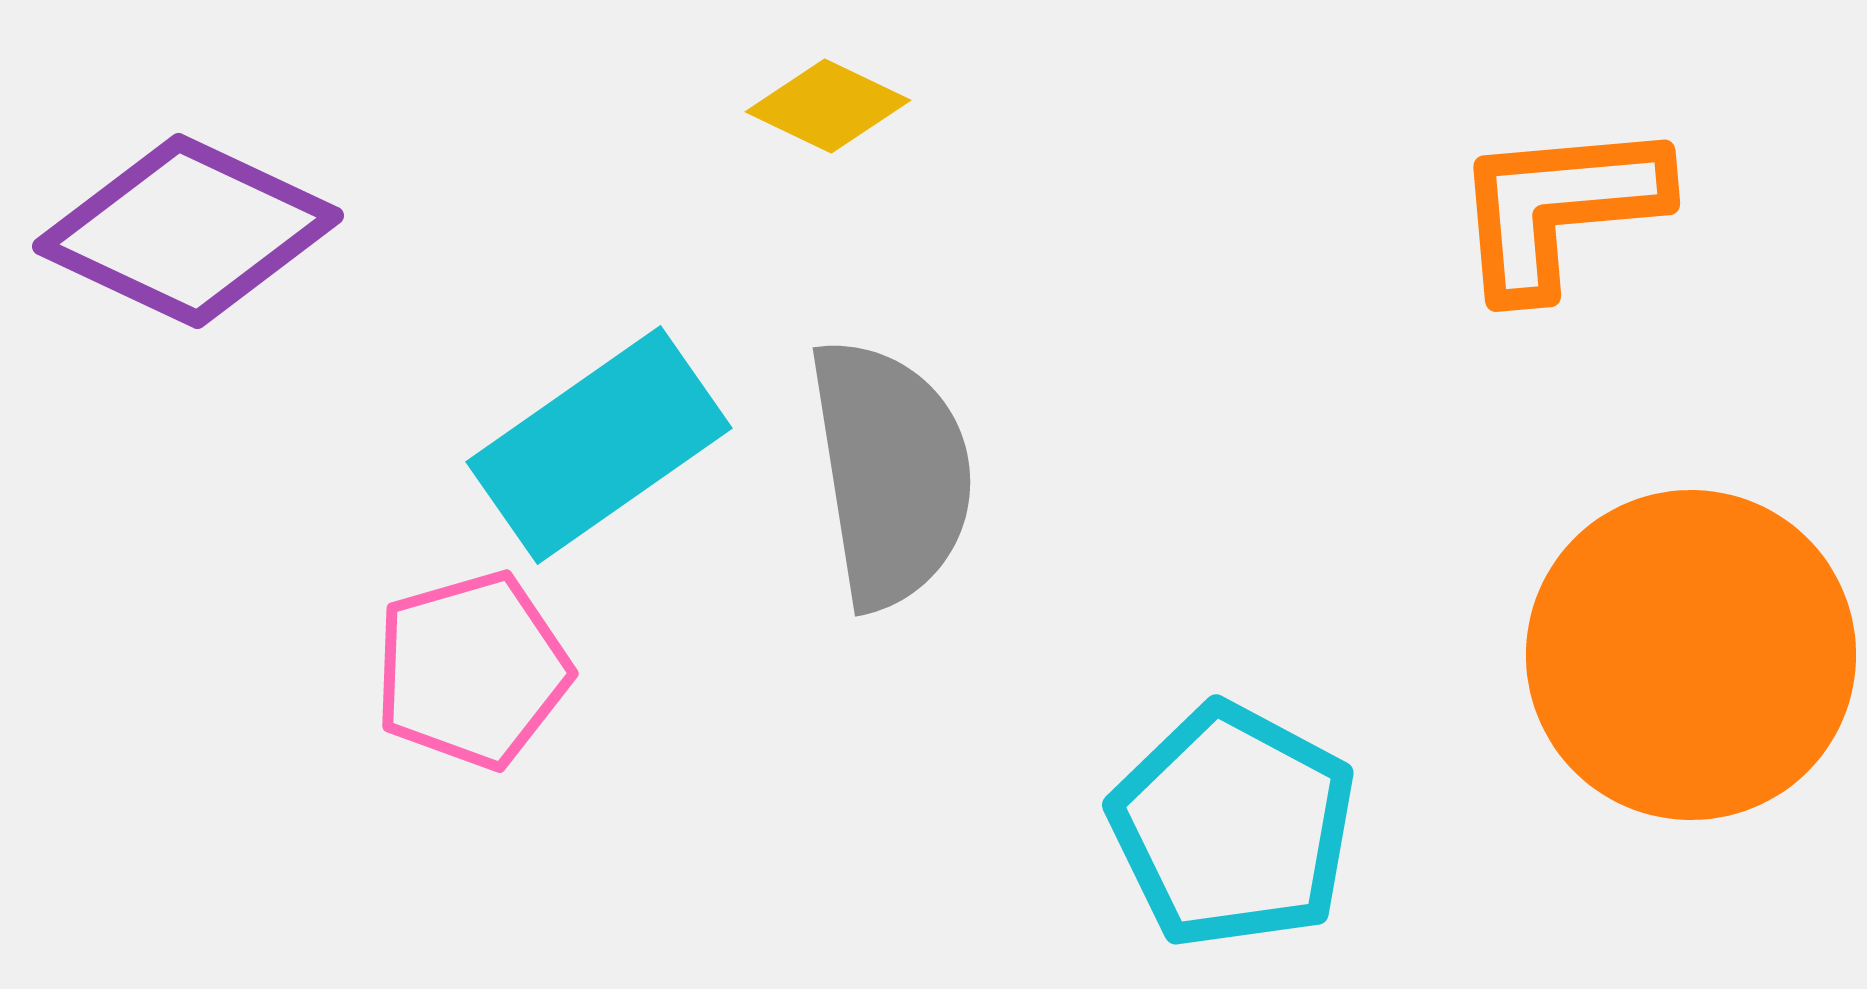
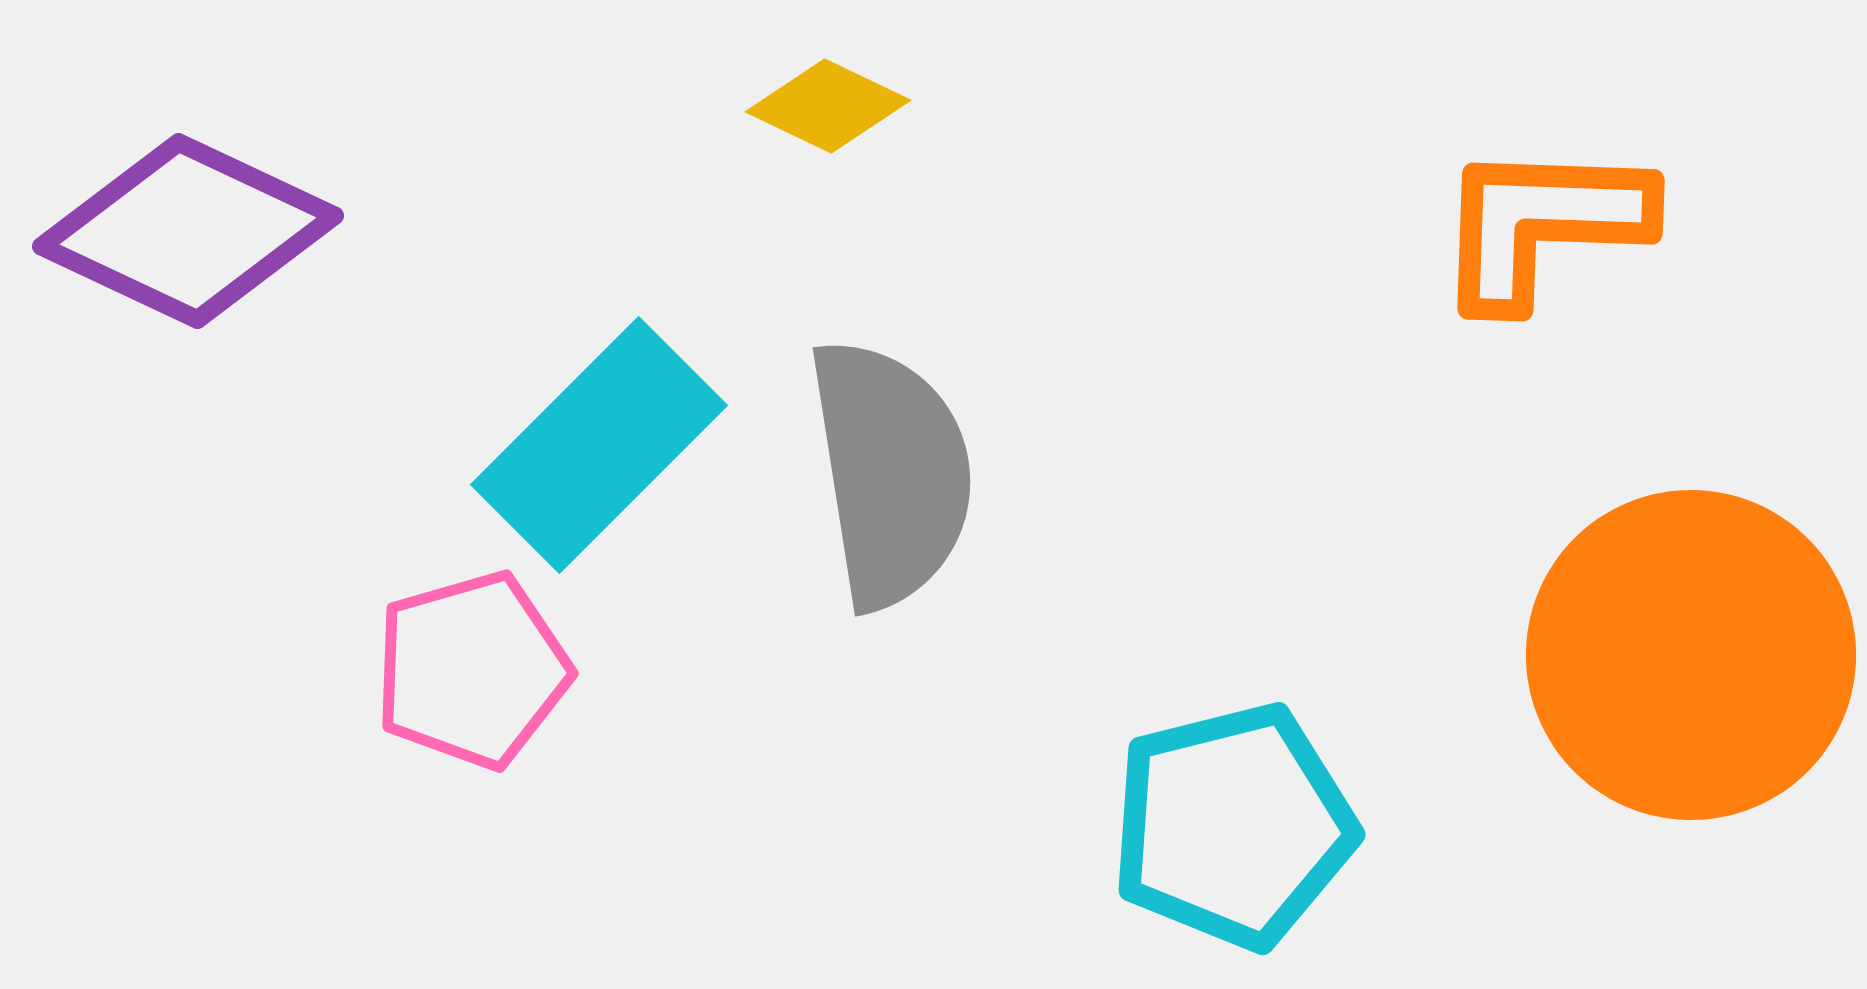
orange L-shape: moved 17 px left, 16 px down; rotated 7 degrees clockwise
cyan rectangle: rotated 10 degrees counterclockwise
cyan pentagon: rotated 30 degrees clockwise
